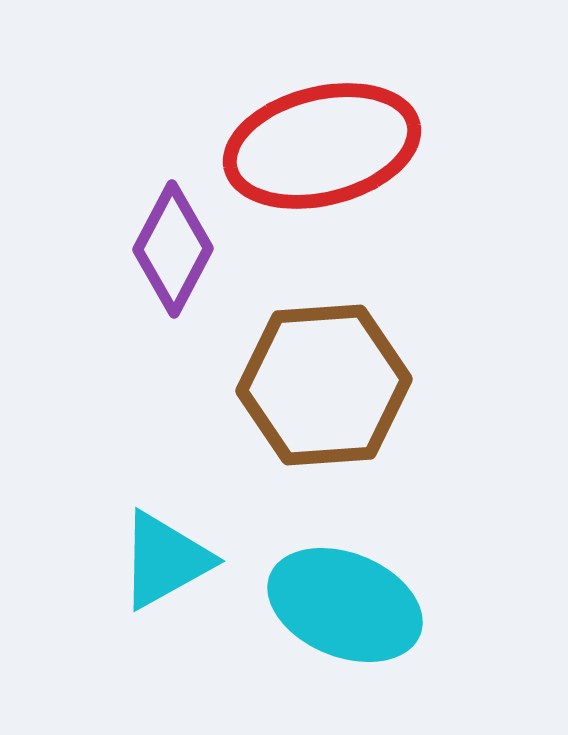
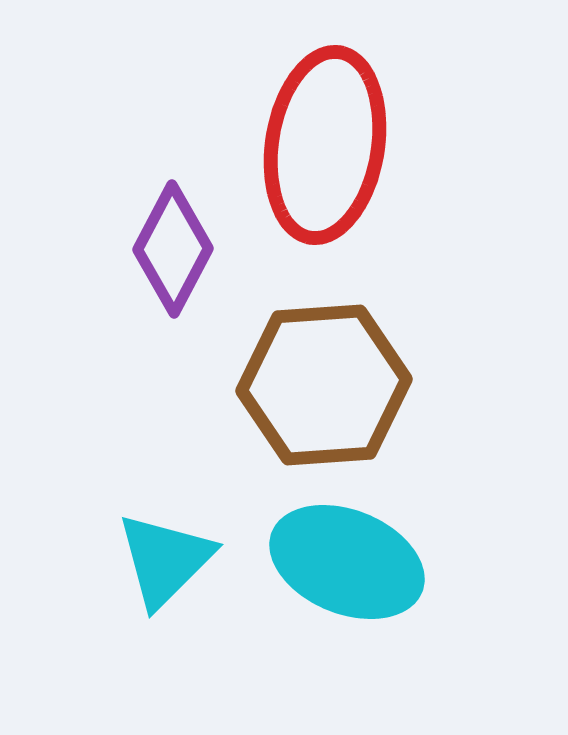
red ellipse: moved 3 px right, 1 px up; rotated 67 degrees counterclockwise
cyan triangle: rotated 16 degrees counterclockwise
cyan ellipse: moved 2 px right, 43 px up
